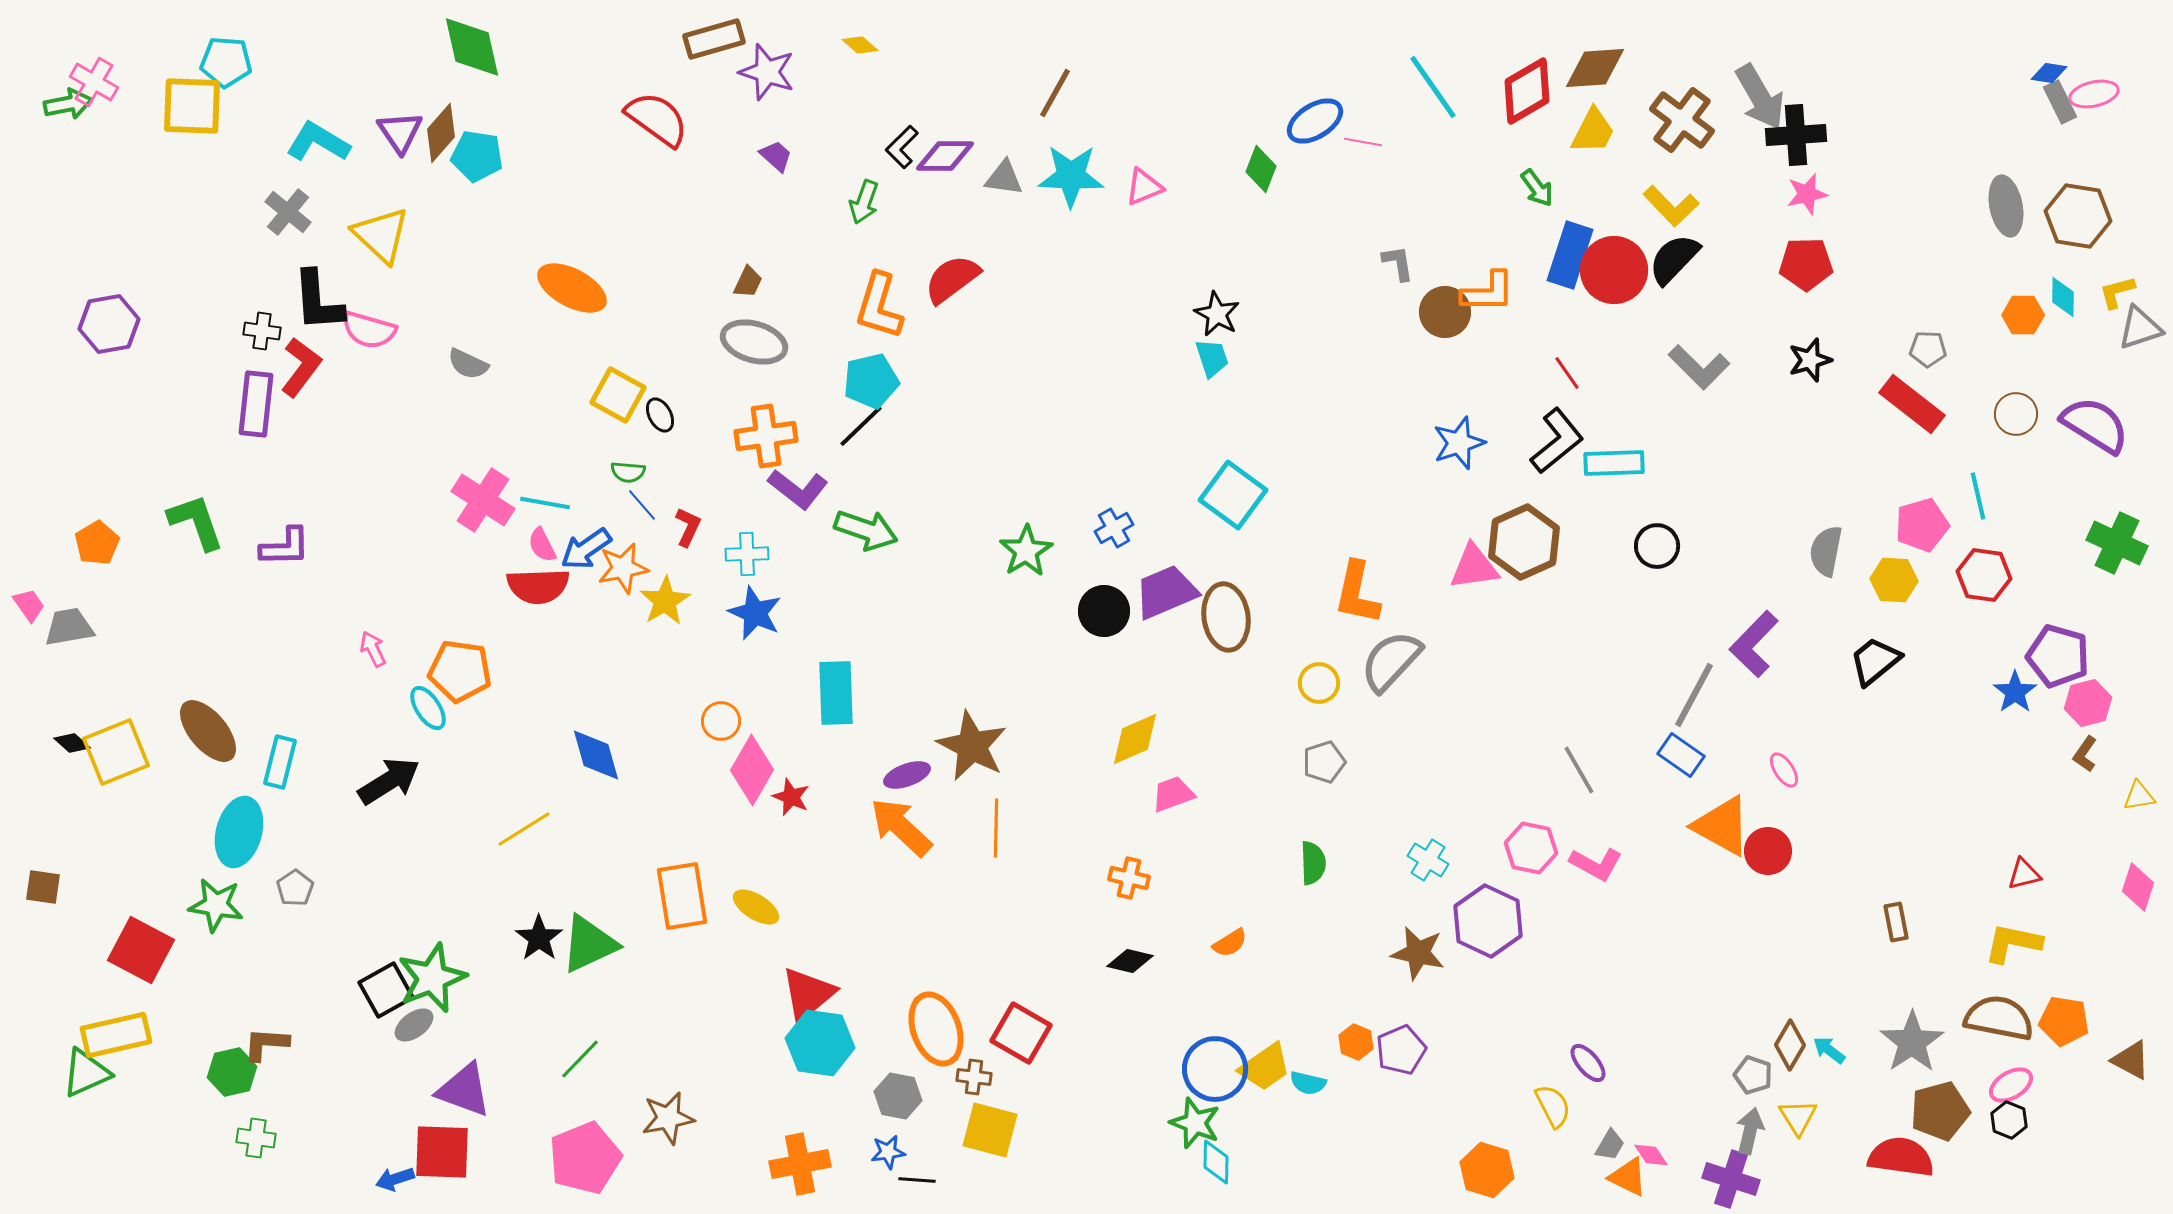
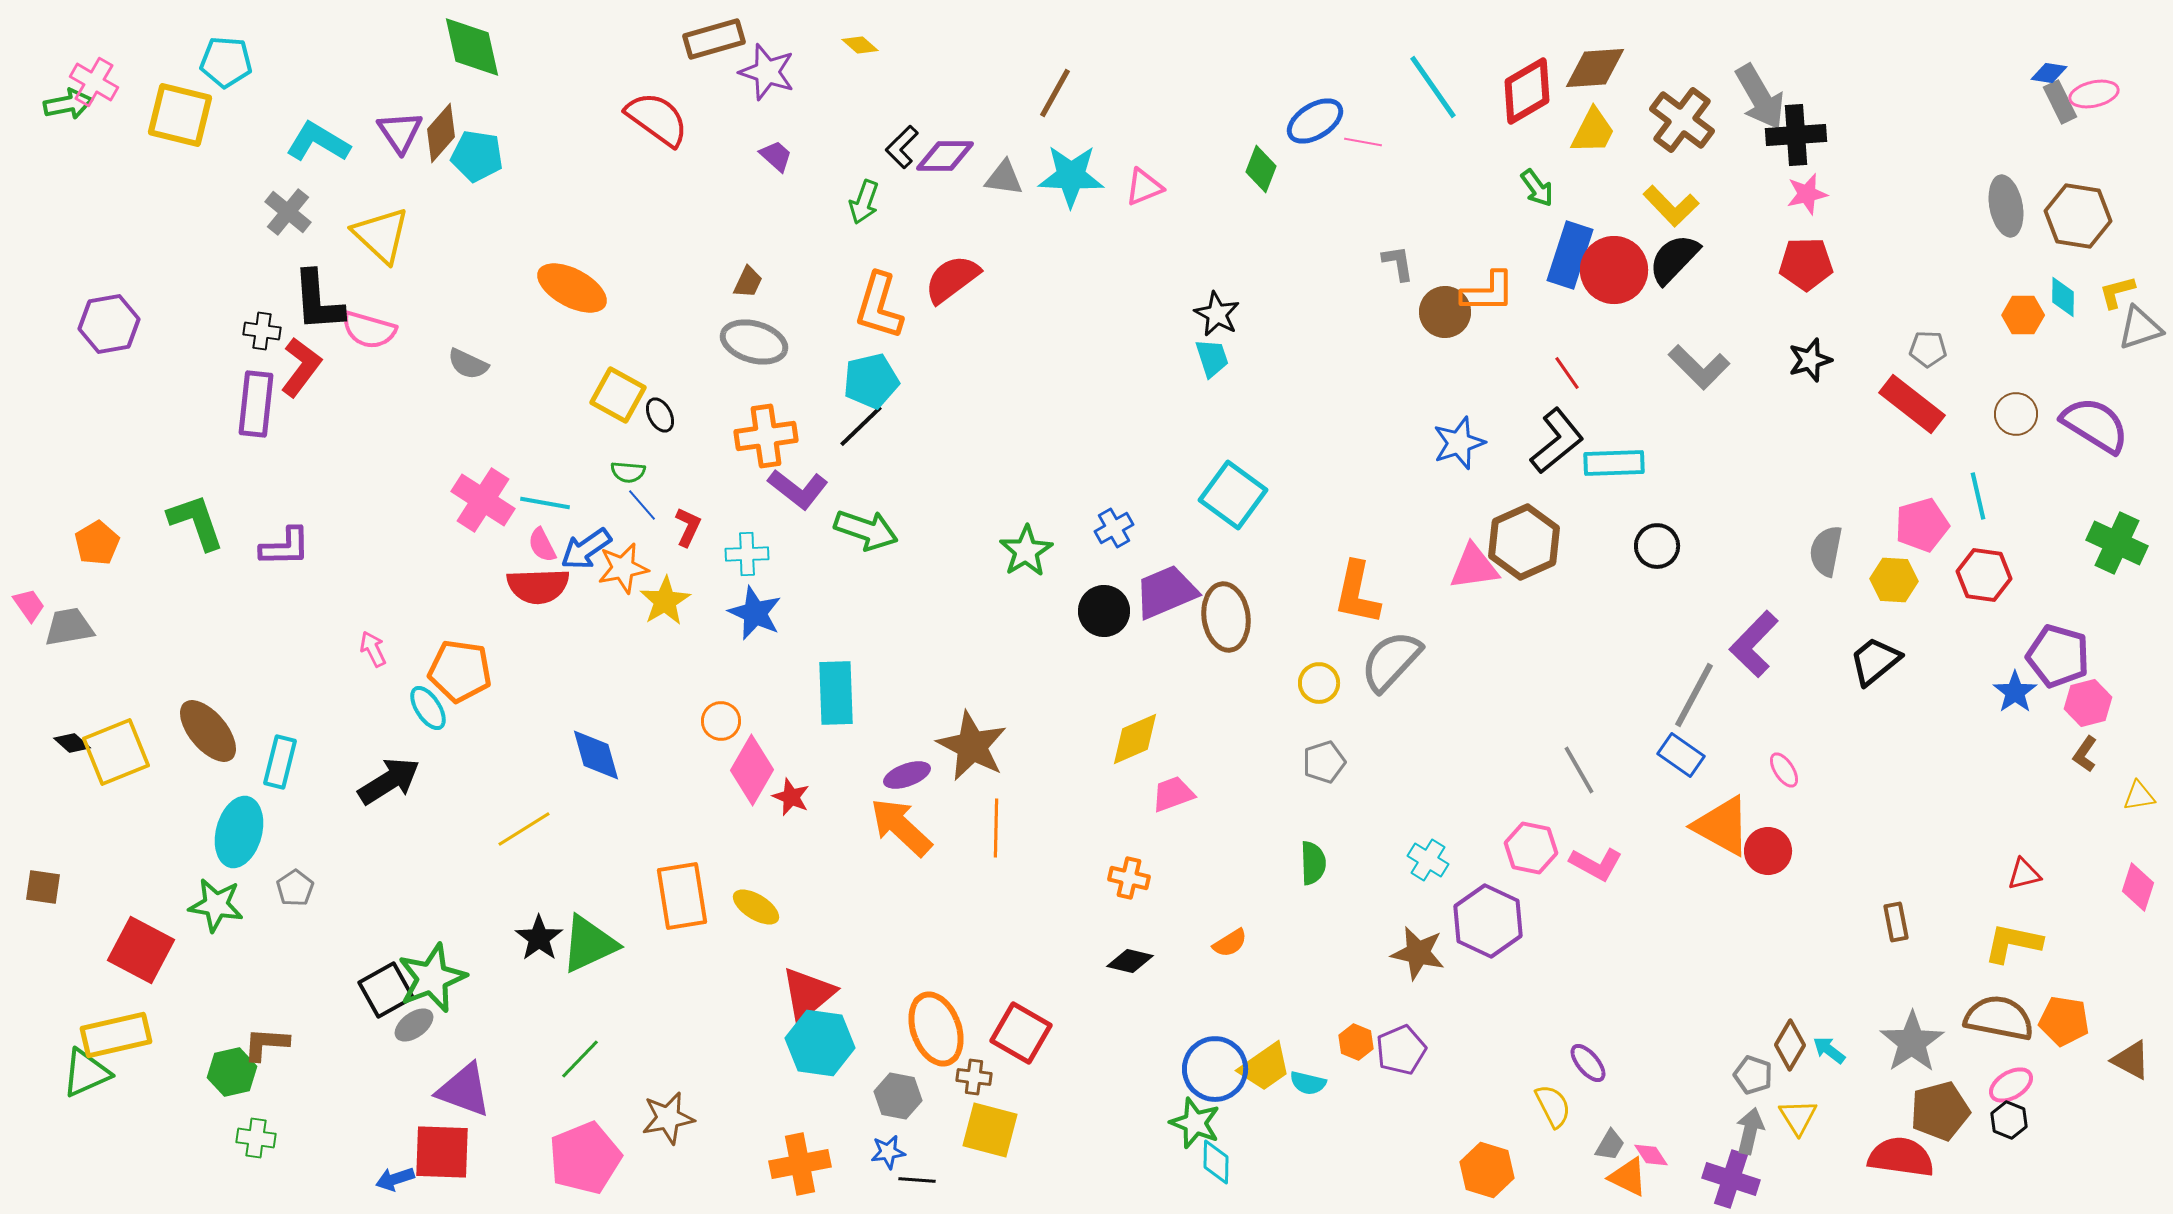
yellow square at (192, 106): moved 12 px left, 9 px down; rotated 12 degrees clockwise
